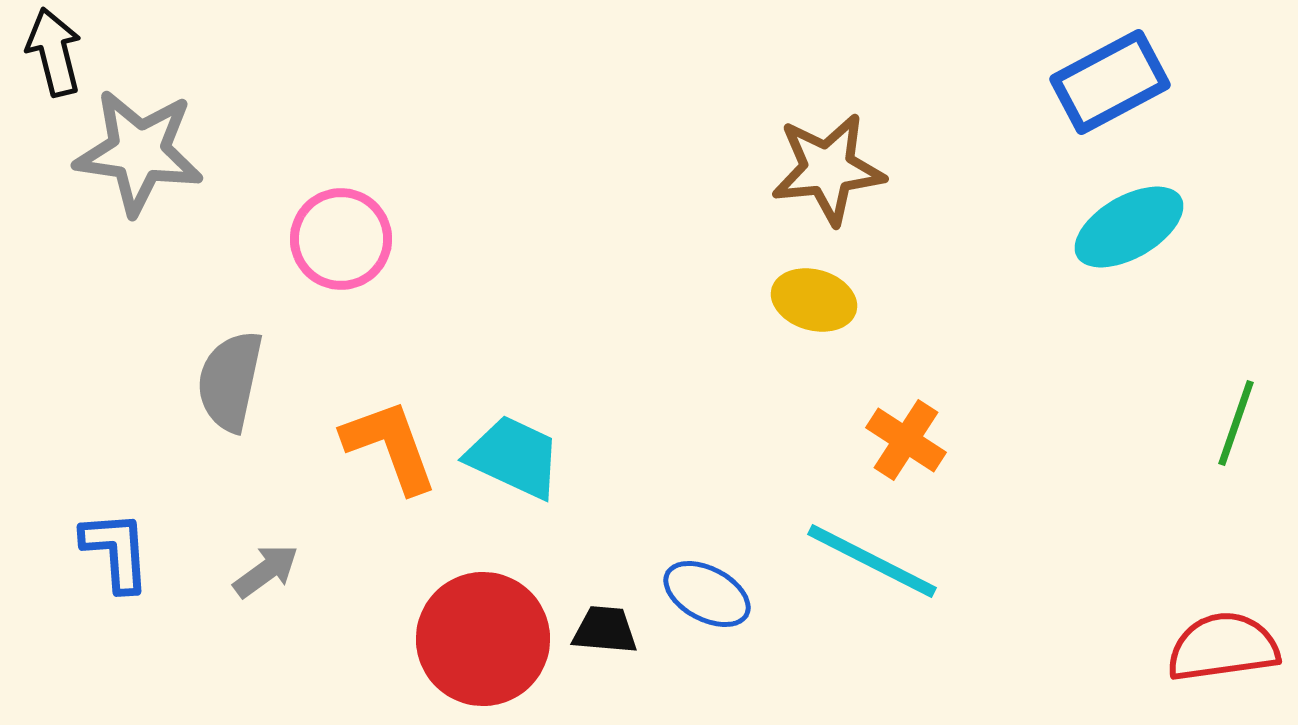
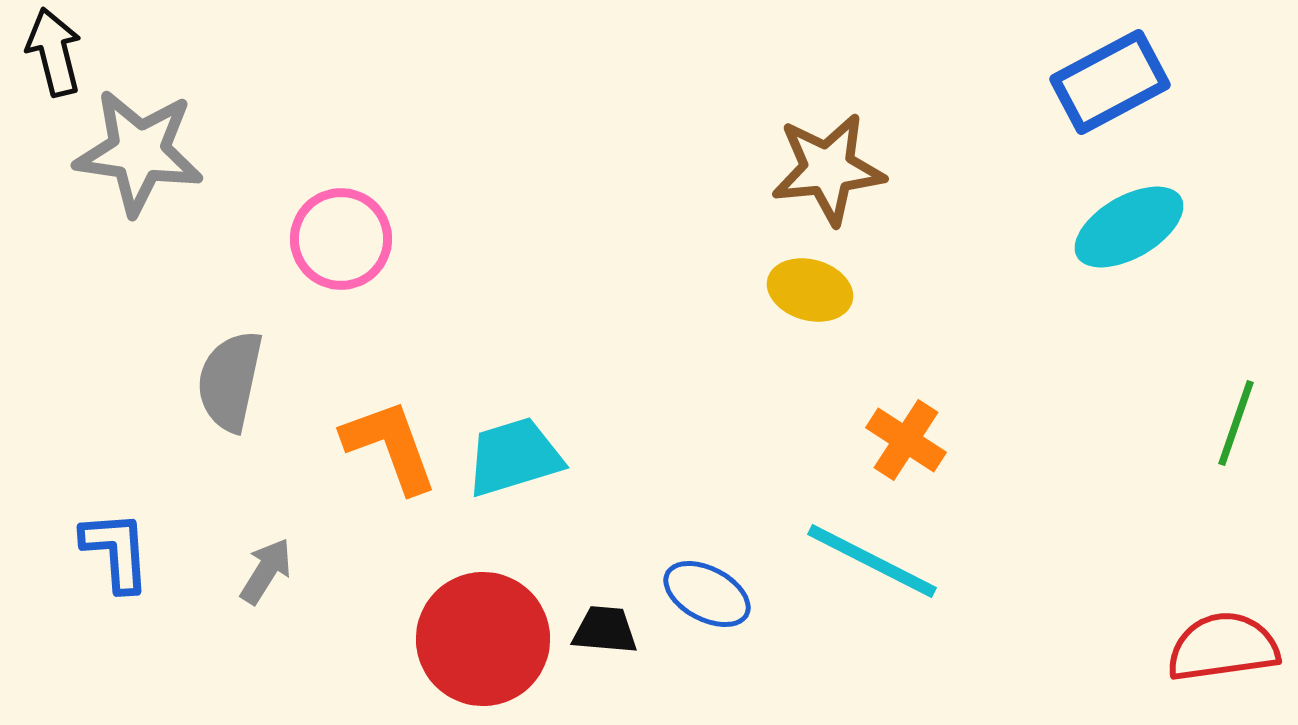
yellow ellipse: moved 4 px left, 10 px up
cyan trapezoid: rotated 42 degrees counterclockwise
gray arrow: rotated 22 degrees counterclockwise
